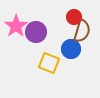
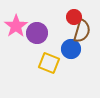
purple circle: moved 1 px right, 1 px down
